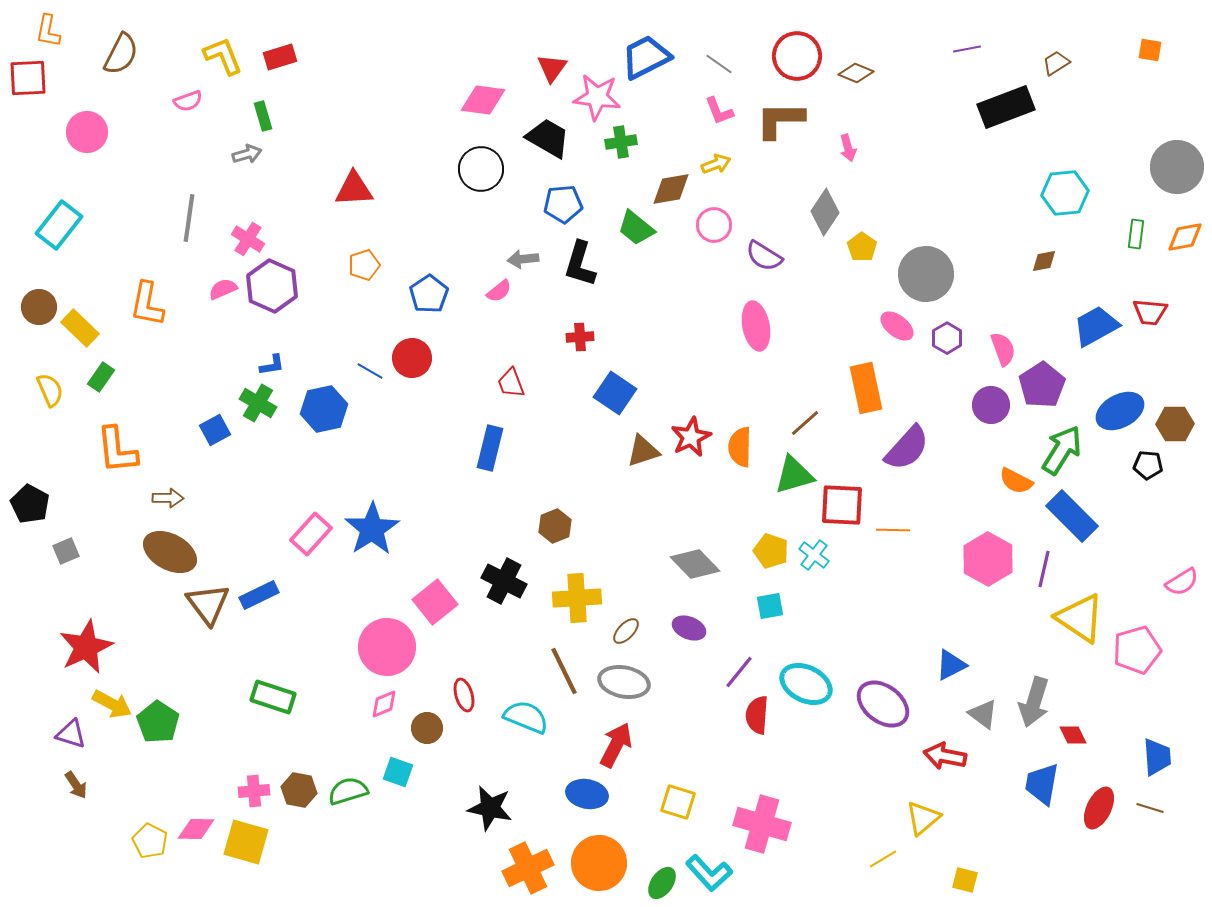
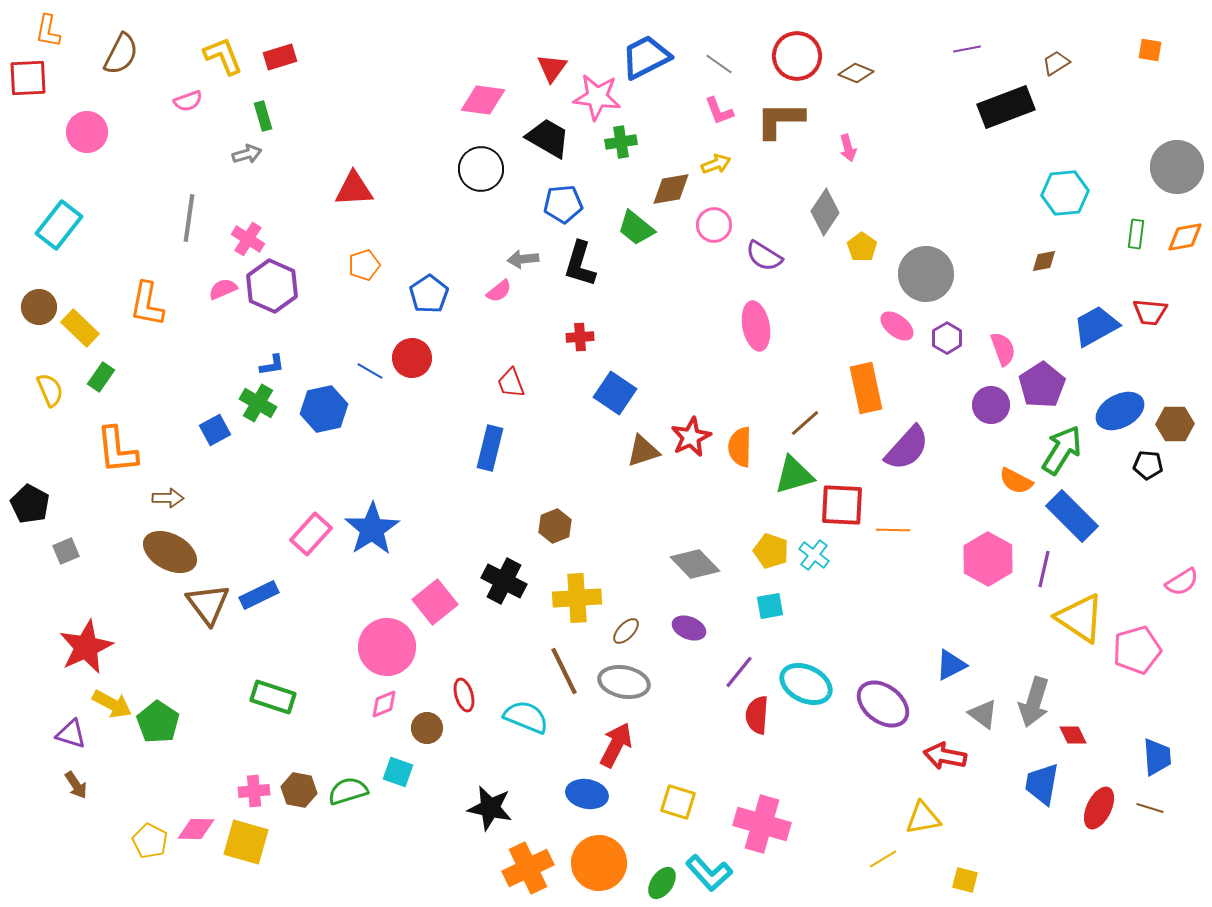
yellow triangle at (923, 818): rotated 30 degrees clockwise
